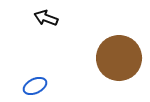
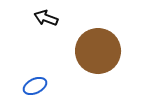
brown circle: moved 21 px left, 7 px up
